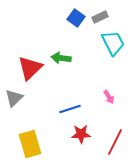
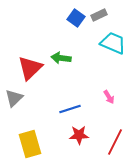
gray rectangle: moved 1 px left, 2 px up
cyan trapezoid: rotated 40 degrees counterclockwise
red star: moved 2 px left, 1 px down
